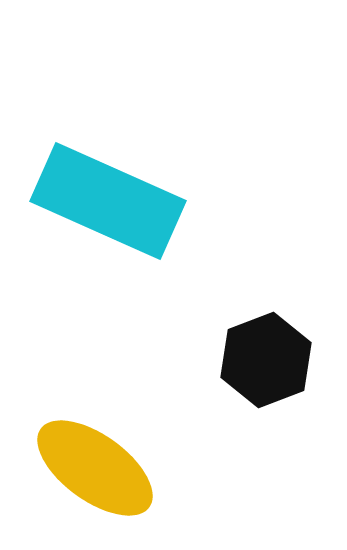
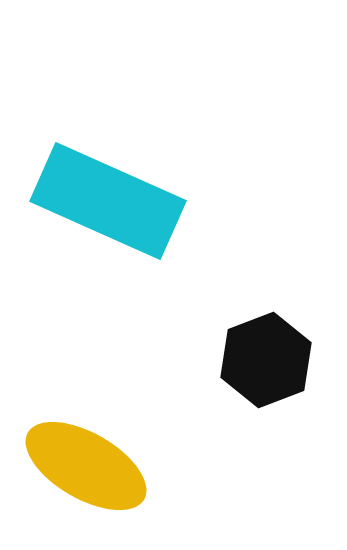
yellow ellipse: moved 9 px left, 2 px up; rotated 6 degrees counterclockwise
